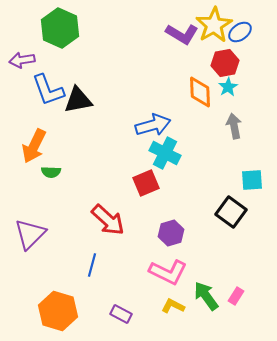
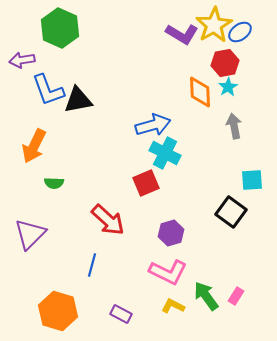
green semicircle: moved 3 px right, 11 px down
